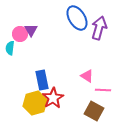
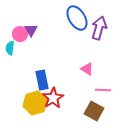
pink triangle: moved 7 px up
